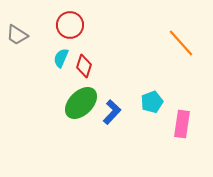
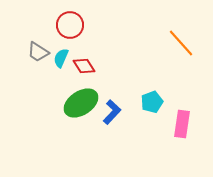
gray trapezoid: moved 21 px right, 17 px down
red diamond: rotated 50 degrees counterclockwise
green ellipse: rotated 12 degrees clockwise
